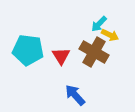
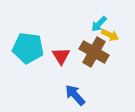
cyan pentagon: moved 2 px up
